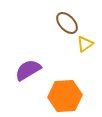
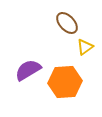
yellow triangle: moved 3 px down
orange hexagon: moved 14 px up
